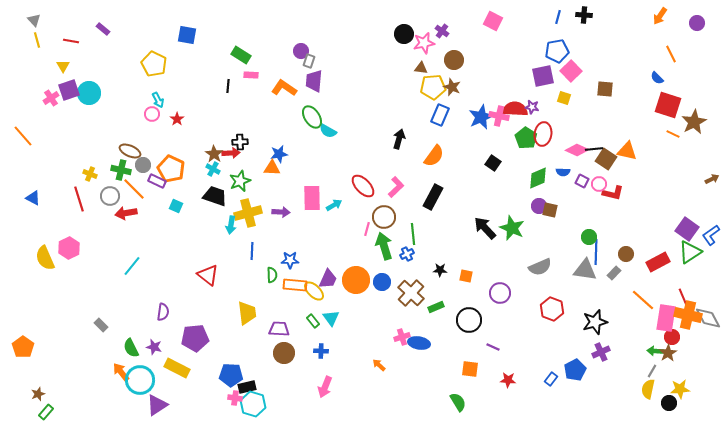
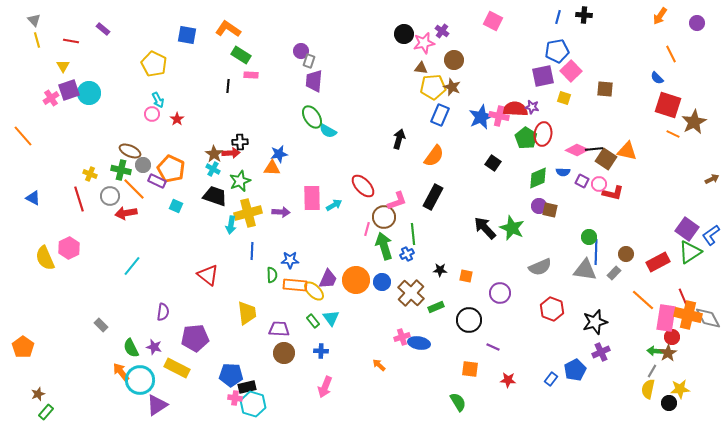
orange L-shape at (284, 88): moved 56 px left, 59 px up
pink L-shape at (396, 187): moved 1 px right, 14 px down; rotated 25 degrees clockwise
